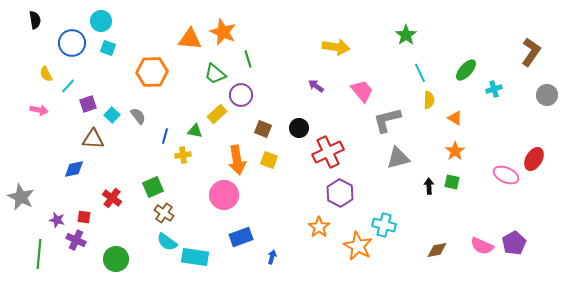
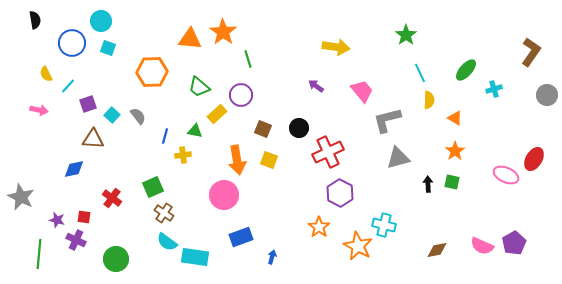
orange star at (223, 32): rotated 12 degrees clockwise
green trapezoid at (215, 74): moved 16 px left, 13 px down
black arrow at (429, 186): moved 1 px left, 2 px up
